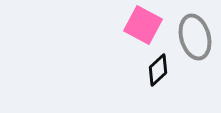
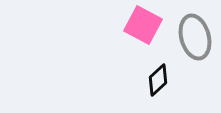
black diamond: moved 10 px down
